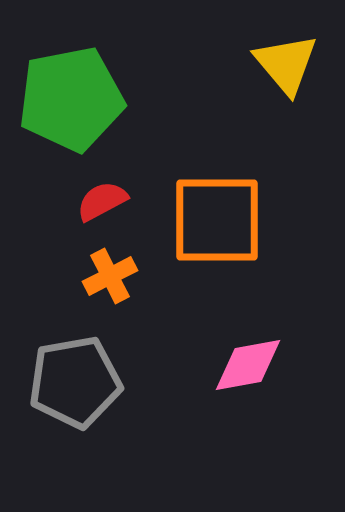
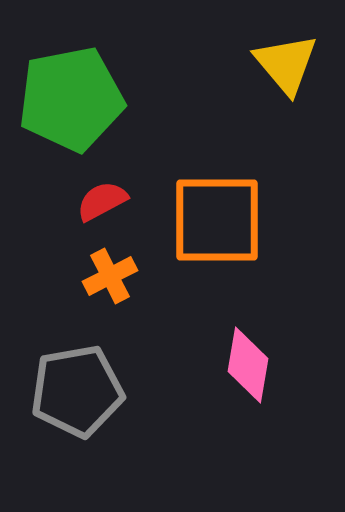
pink diamond: rotated 70 degrees counterclockwise
gray pentagon: moved 2 px right, 9 px down
